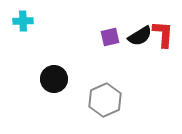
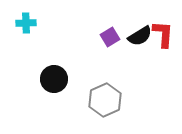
cyan cross: moved 3 px right, 2 px down
purple square: rotated 18 degrees counterclockwise
